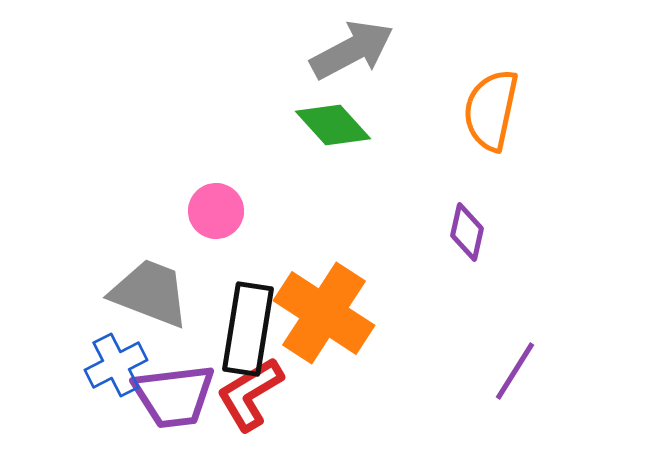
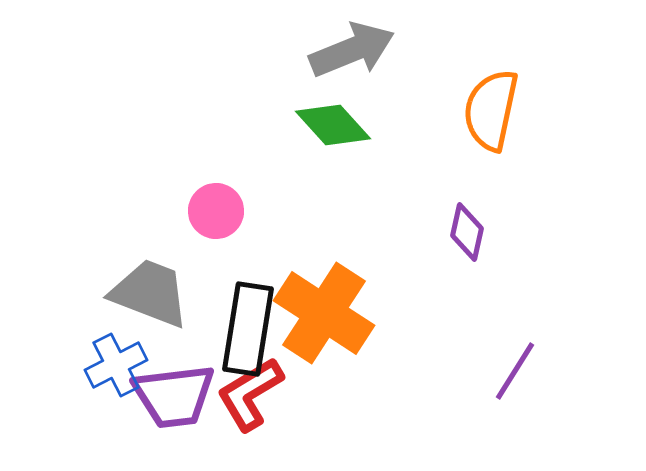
gray arrow: rotated 6 degrees clockwise
